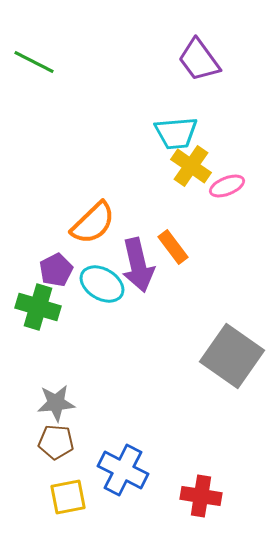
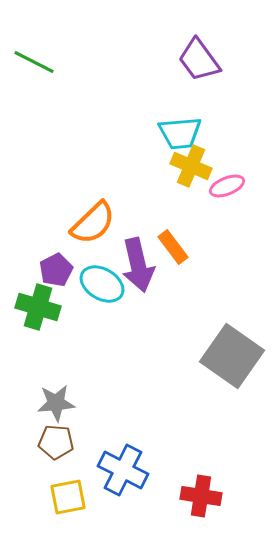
cyan trapezoid: moved 4 px right
yellow cross: rotated 12 degrees counterclockwise
